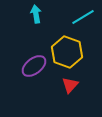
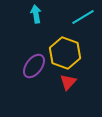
yellow hexagon: moved 2 px left, 1 px down
purple ellipse: rotated 15 degrees counterclockwise
red triangle: moved 2 px left, 3 px up
